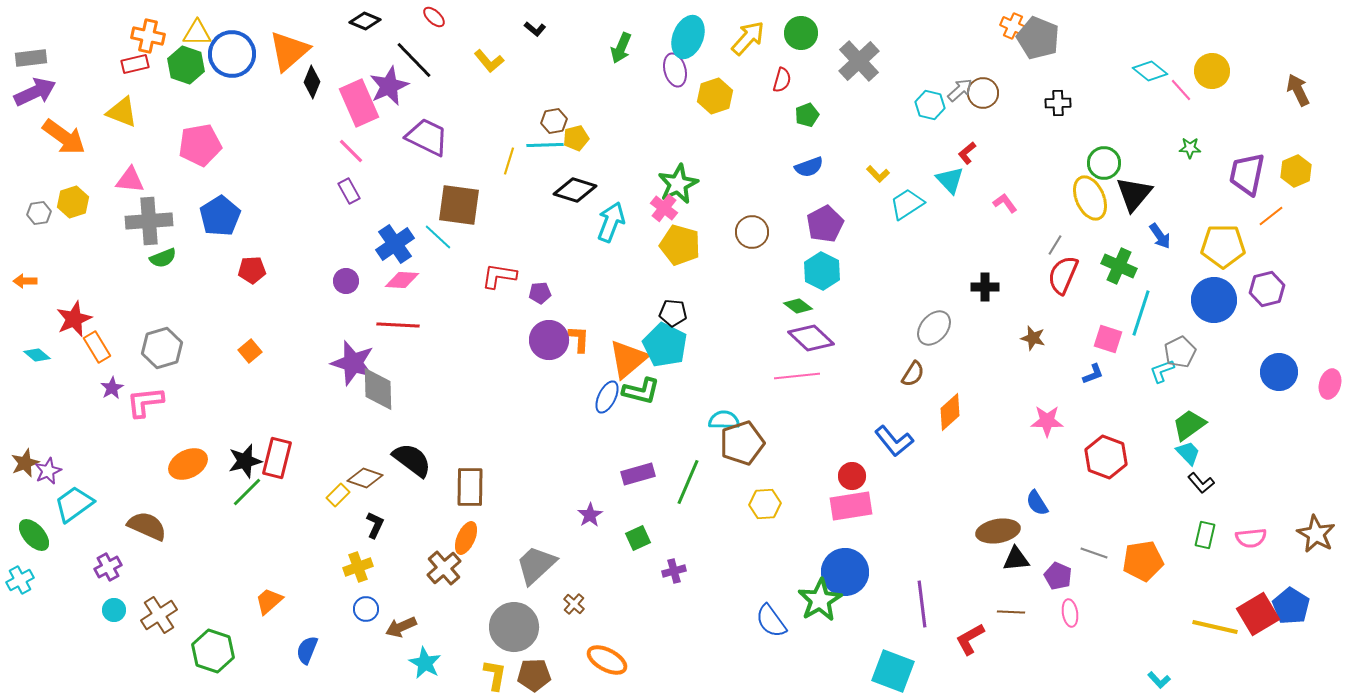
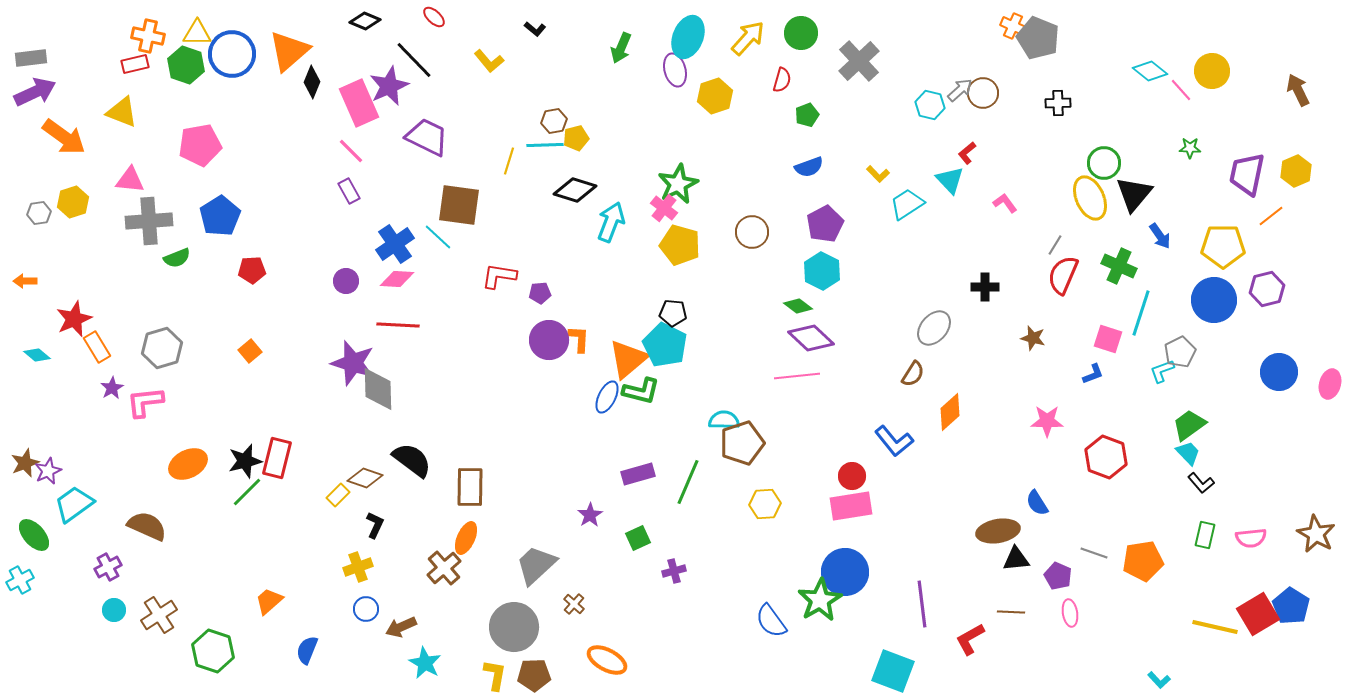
green semicircle at (163, 258): moved 14 px right
pink diamond at (402, 280): moved 5 px left, 1 px up
